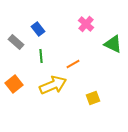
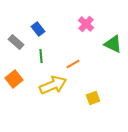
orange square: moved 5 px up
